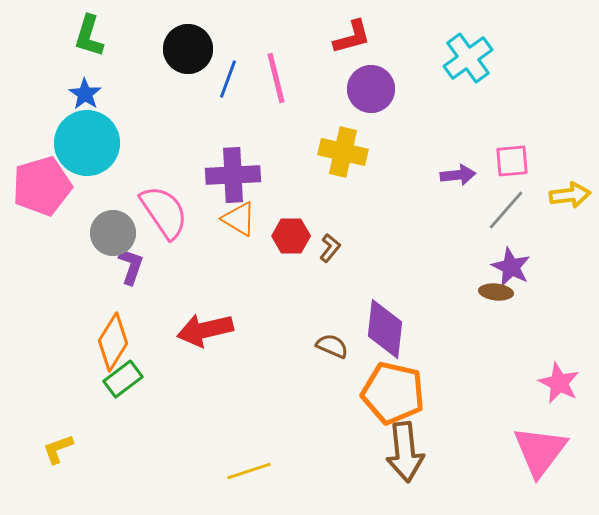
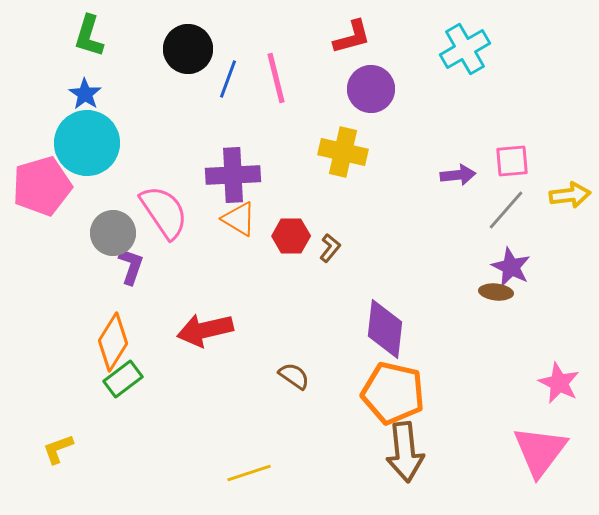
cyan cross: moved 3 px left, 9 px up; rotated 6 degrees clockwise
brown semicircle: moved 38 px left, 30 px down; rotated 12 degrees clockwise
yellow line: moved 2 px down
